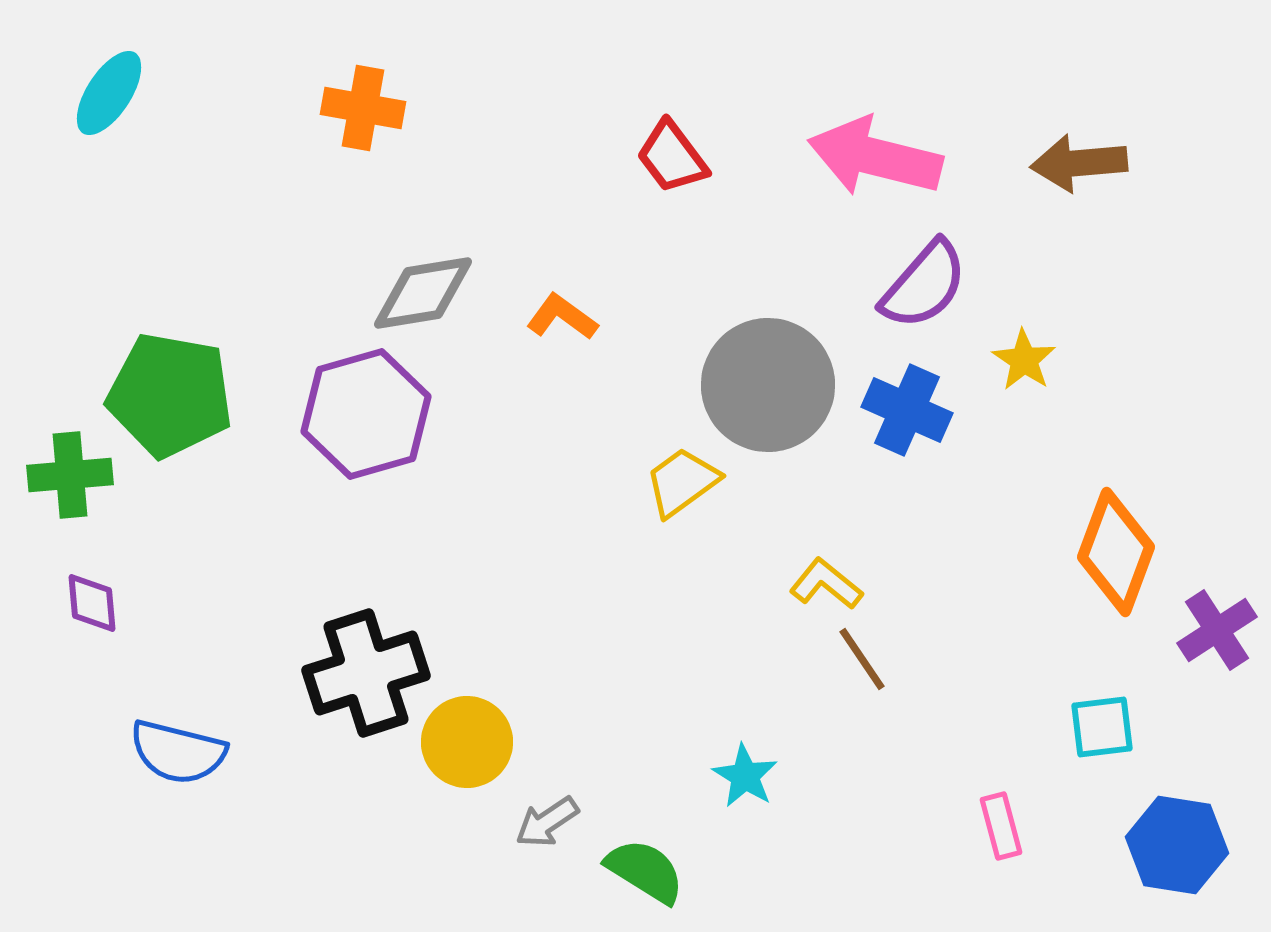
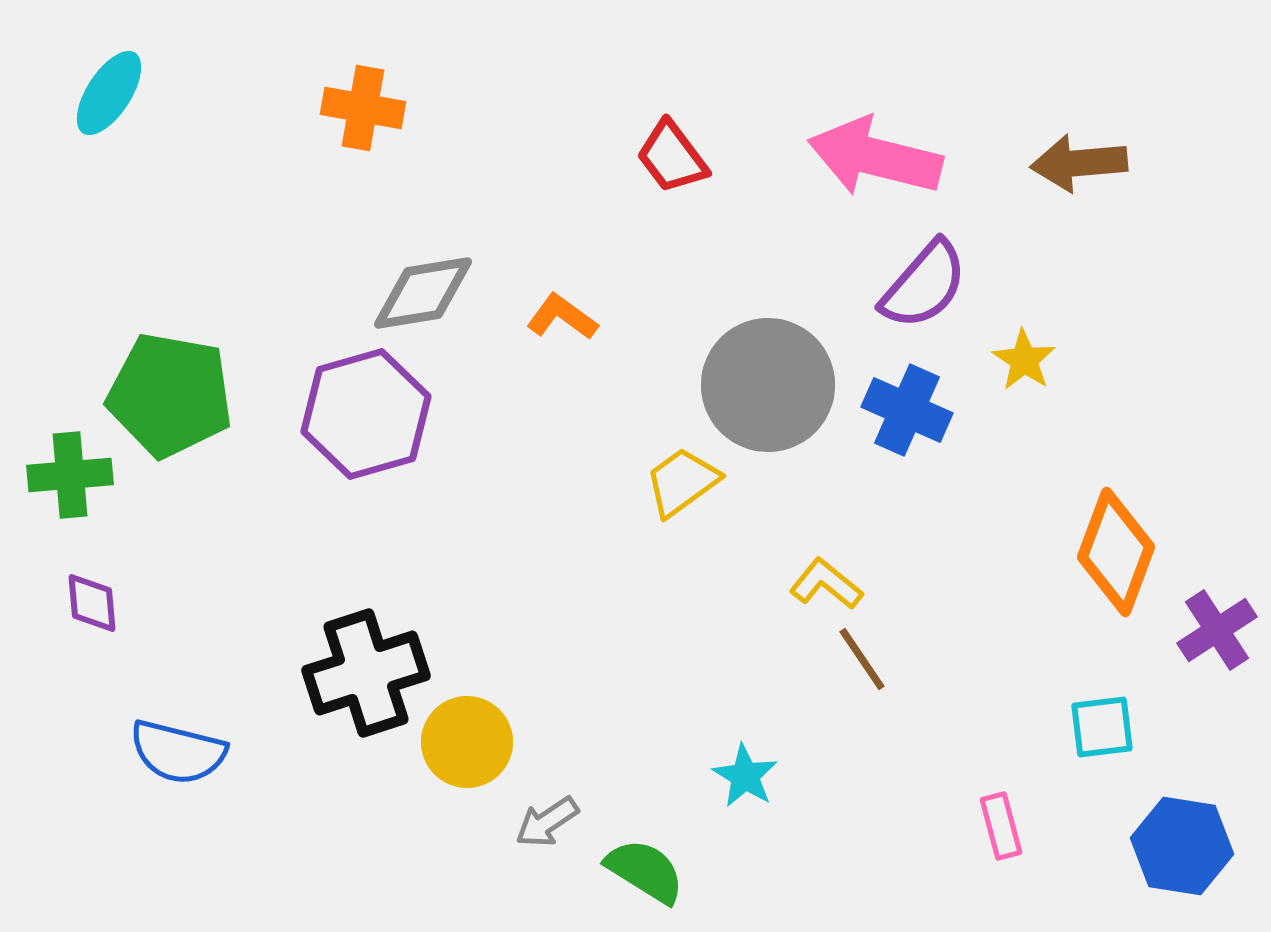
blue hexagon: moved 5 px right, 1 px down
